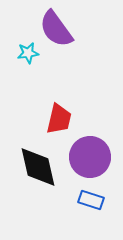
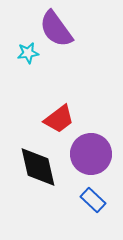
red trapezoid: rotated 40 degrees clockwise
purple circle: moved 1 px right, 3 px up
blue rectangle: moved 2 px right; rotated 25 degrees clockwise
